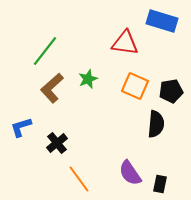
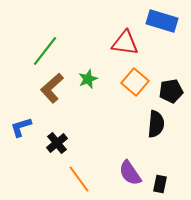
orange square: moved 4 px up; rotated 16 degrees clockwise
